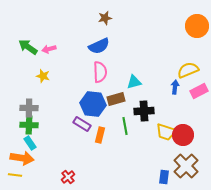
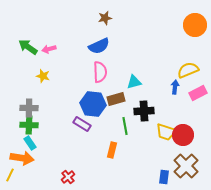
orange circle: moved 2 px left, 1 px up
pink rectangle: moved 1 px left, 2 px down
orange rectangle: moved 12 px right, 15 px down
yellow line: moved 5 px left; rotated 72 degrees counterclockwise
